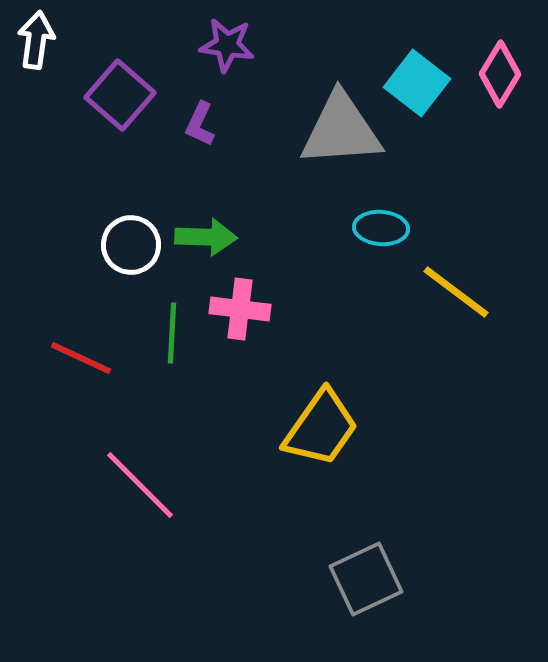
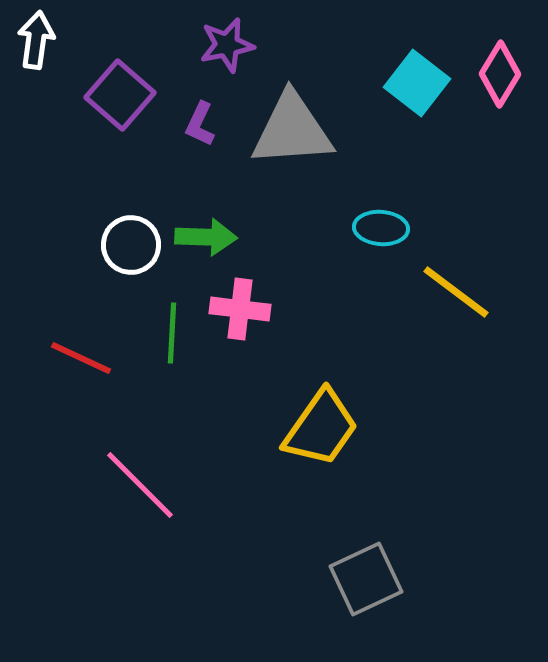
purple star: rotated 20 degrees counterclockwise
gray triangle: moved 49 px left
